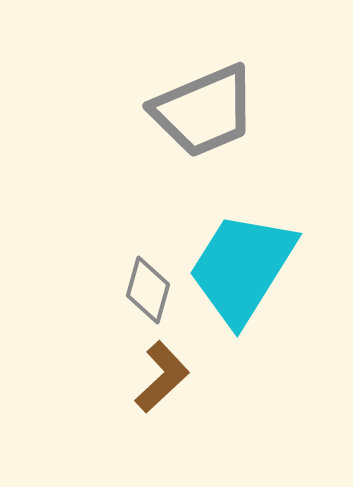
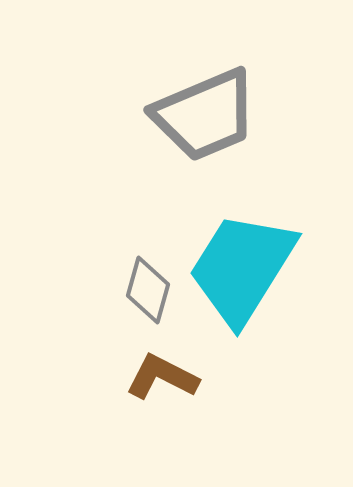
gray trapezoid: moved 1 px right, 4 px down
brown L-shape: rotated 110 degrees counterclockwise
